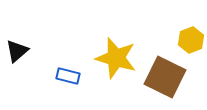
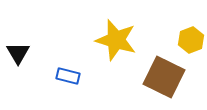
black triangle: moved 1 px right, 2 px down; rotated 20 degrees counterclockwise
yellow star: moved 18 px up
brown square: moved 1 px left
